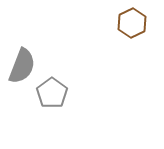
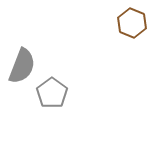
brown hexagon: rotated 12 degrees counterclockwise
